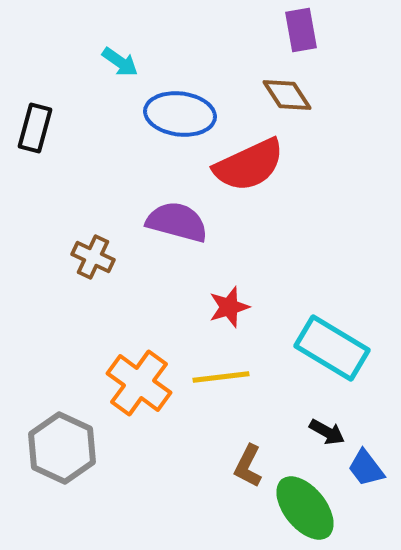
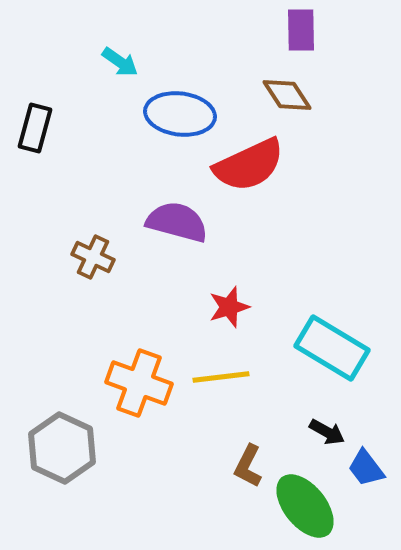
purple rectangle: rotated 9 degrees clockwise
orange cross: rotated 16 degrees counterclockwise
green ellipse: moved 2 px up
